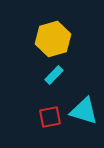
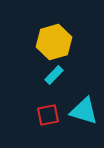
yellow hexagon: moved 1 px right, 3 px down
red square: moved 2 px left, 2 px up
